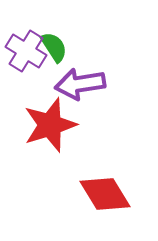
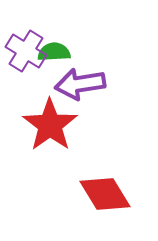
green semicircle: moved 5 px down; rotated 60 degrees counterclockwise
red star: rotated 18 degrees counterclockwise
